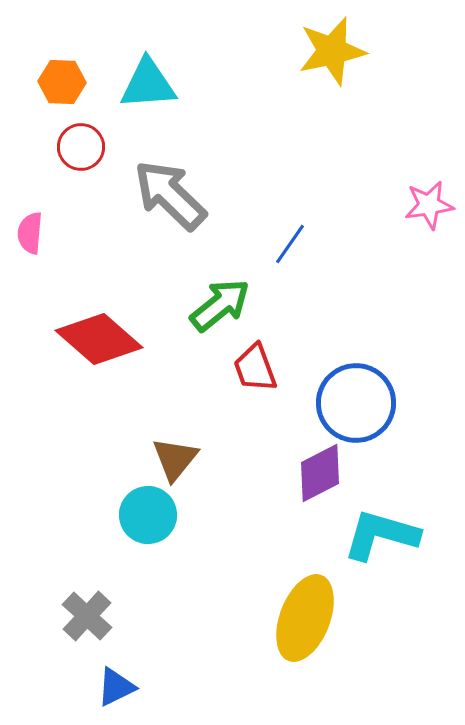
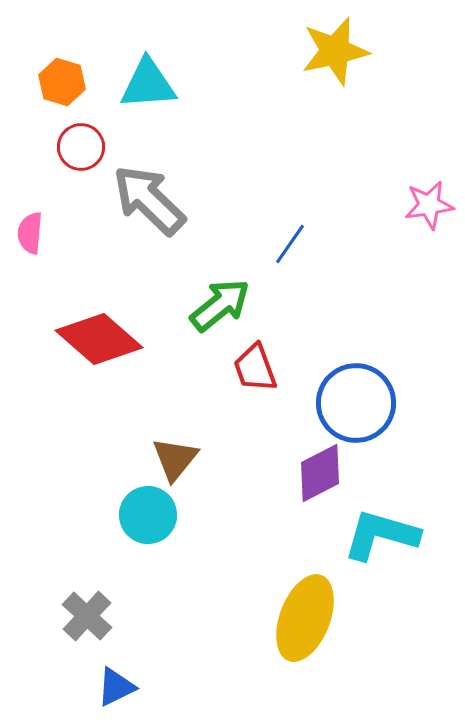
yellow star: moved 3 px right
orange hexagon: rotated 15 degrees clockwise
gray arrow: moved 21 px left, 5 px down
